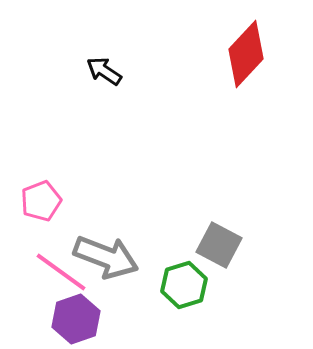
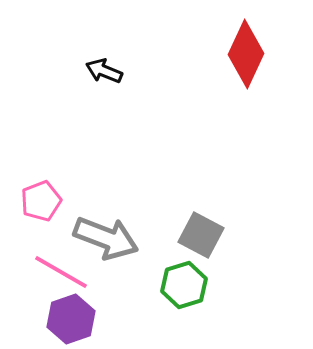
red diamond: rotated 18 degrees counterclockwise
black arrow: rotated 12 degrees counterclockwise
gray square: moved 18 px left, 10 px up
gray arrow: moved 19 px up
pink line: rotated 6 degrees counterclockwise
purple hexagon: moved 5 px left
